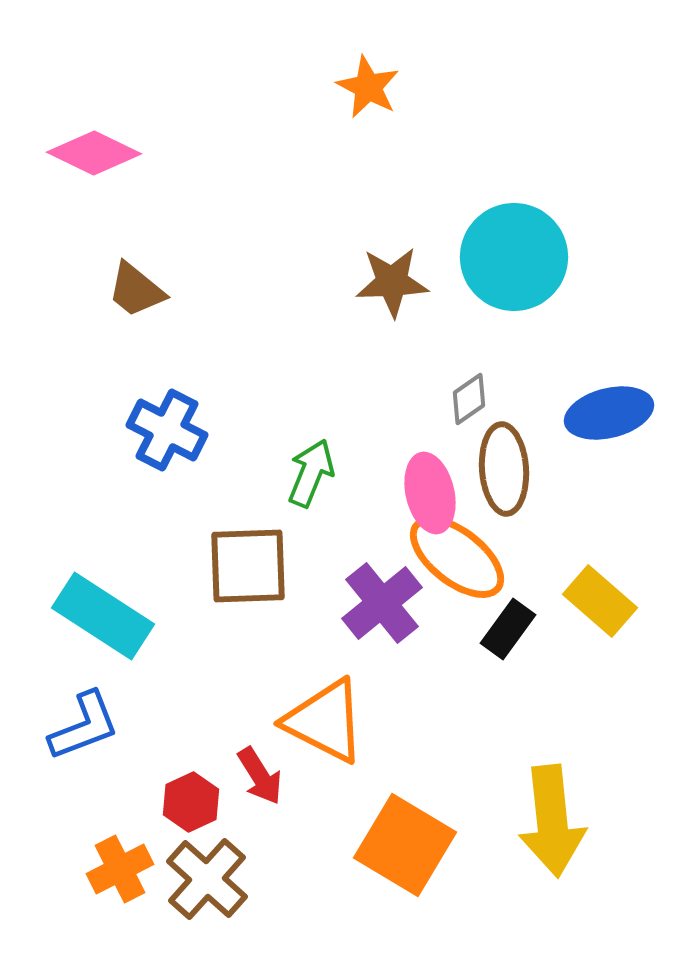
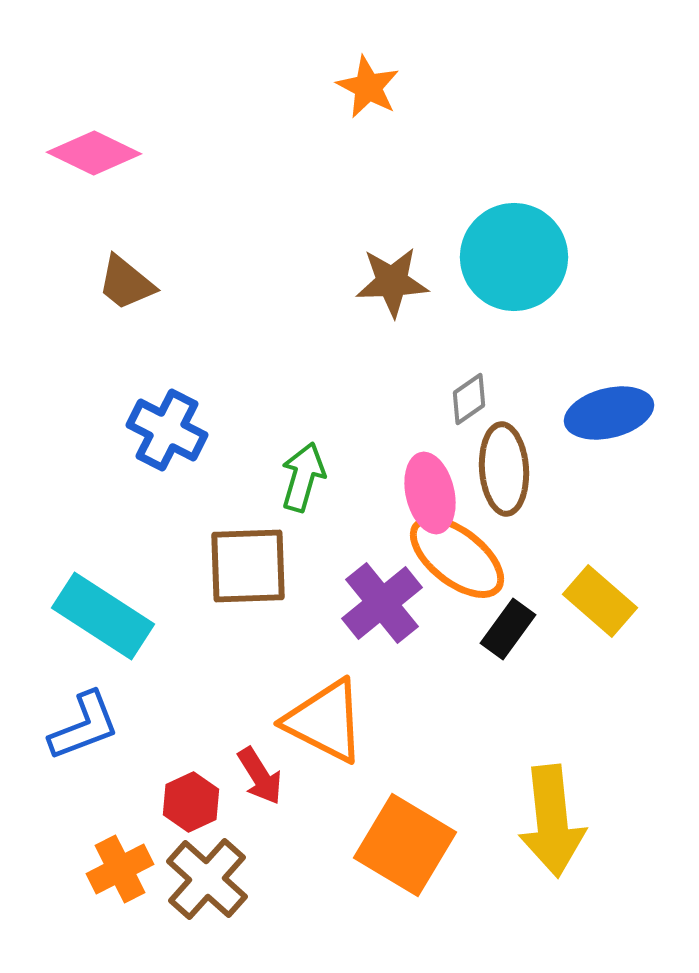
brown trapezoid: moved 10 px left, 7 px up
green arrow: moved 8 px left, 4 px down; rotated 6 degrees counterclockwise
